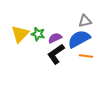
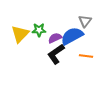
gray triangle: rotated 40 degrees counterclockwise
green star: moved 1 px right, 4 px up; rotated 16 degrees counterclockwise
blue semicircle: moved 7 px left, 3 px up
